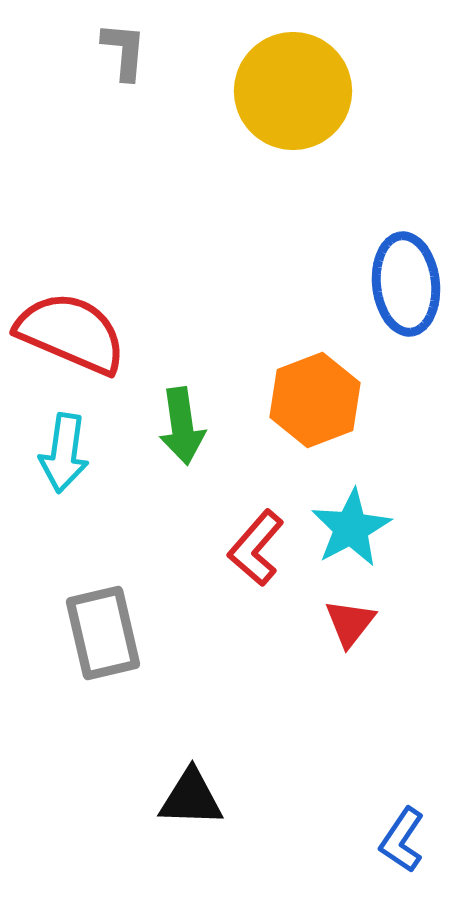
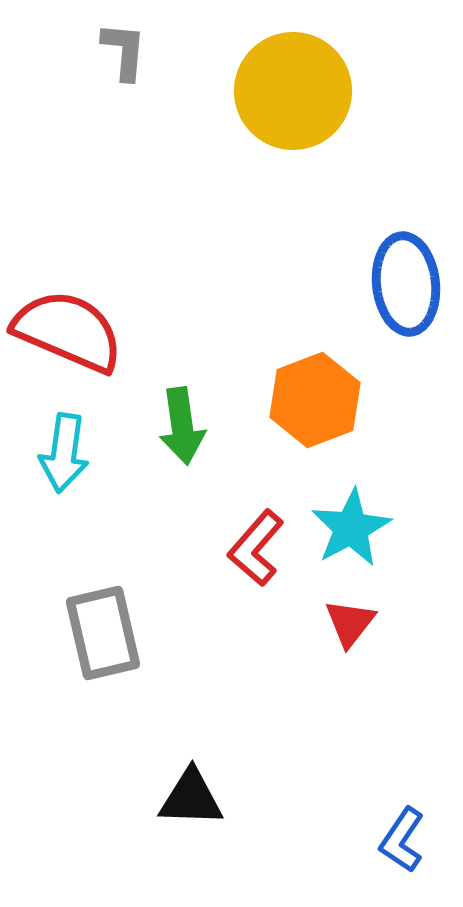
red semicircle: moved 3 px left, 2 px up
